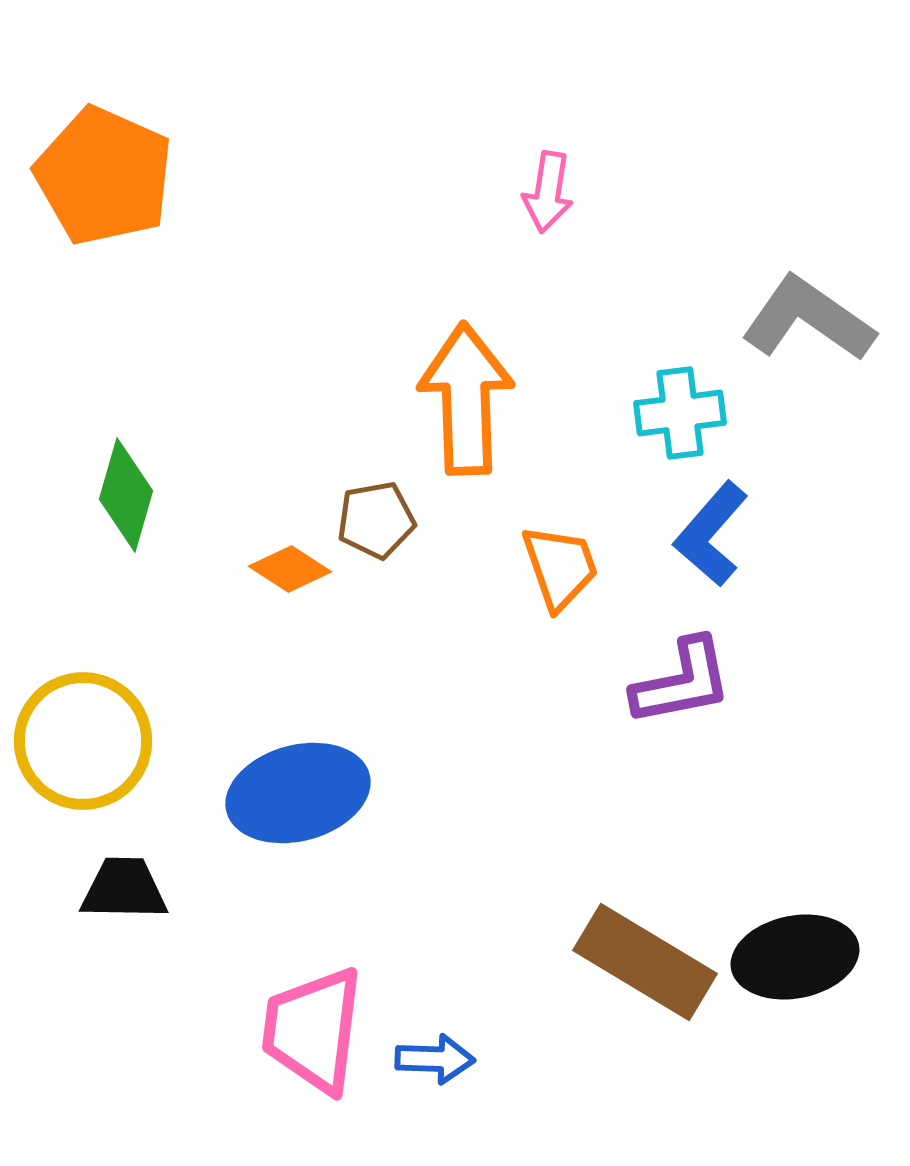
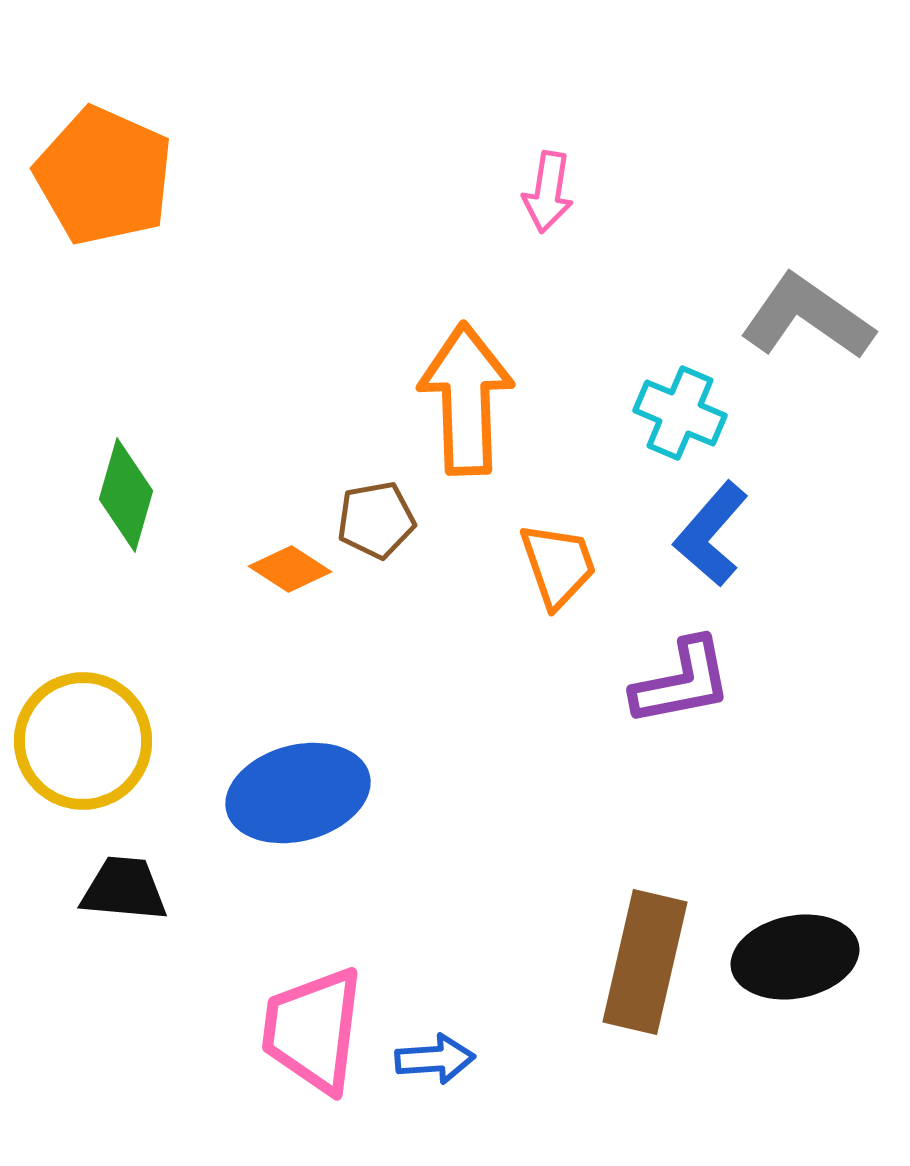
gray L-shape: moved 1 px left, 2 px up
cyan cross: rotated 30 degrees clockwise
orange trapezoid: moved 2 px left, 2 px up
black trapezoid: rotated 4 degrees clockwise
brown rectangle: rotated 72 degrees clockwise
blue arrow: rotated 6 degrees counterclockwise
